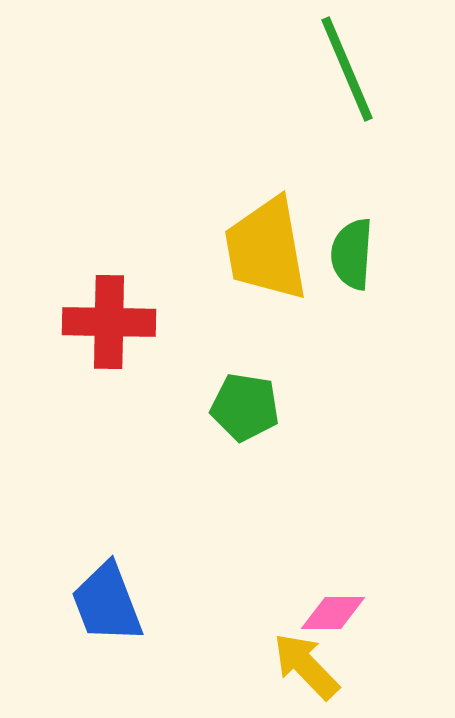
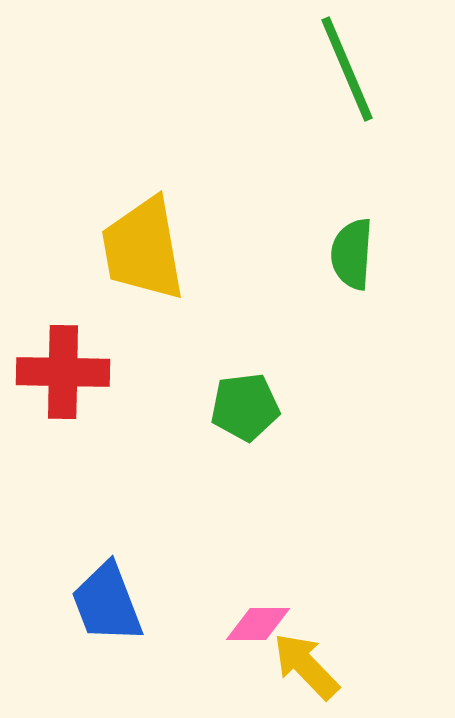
yellow trapezoid: moved 123 px left
red cross: moved 46 px left, 50 px down
green pentagon: rotated 16 degrees counterclockwise
pink diamond: moved 75 px left, 11 px down
